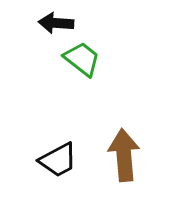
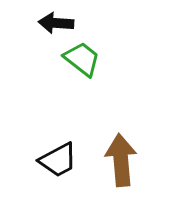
brown arrow: moved 3 px left, 5 px down
